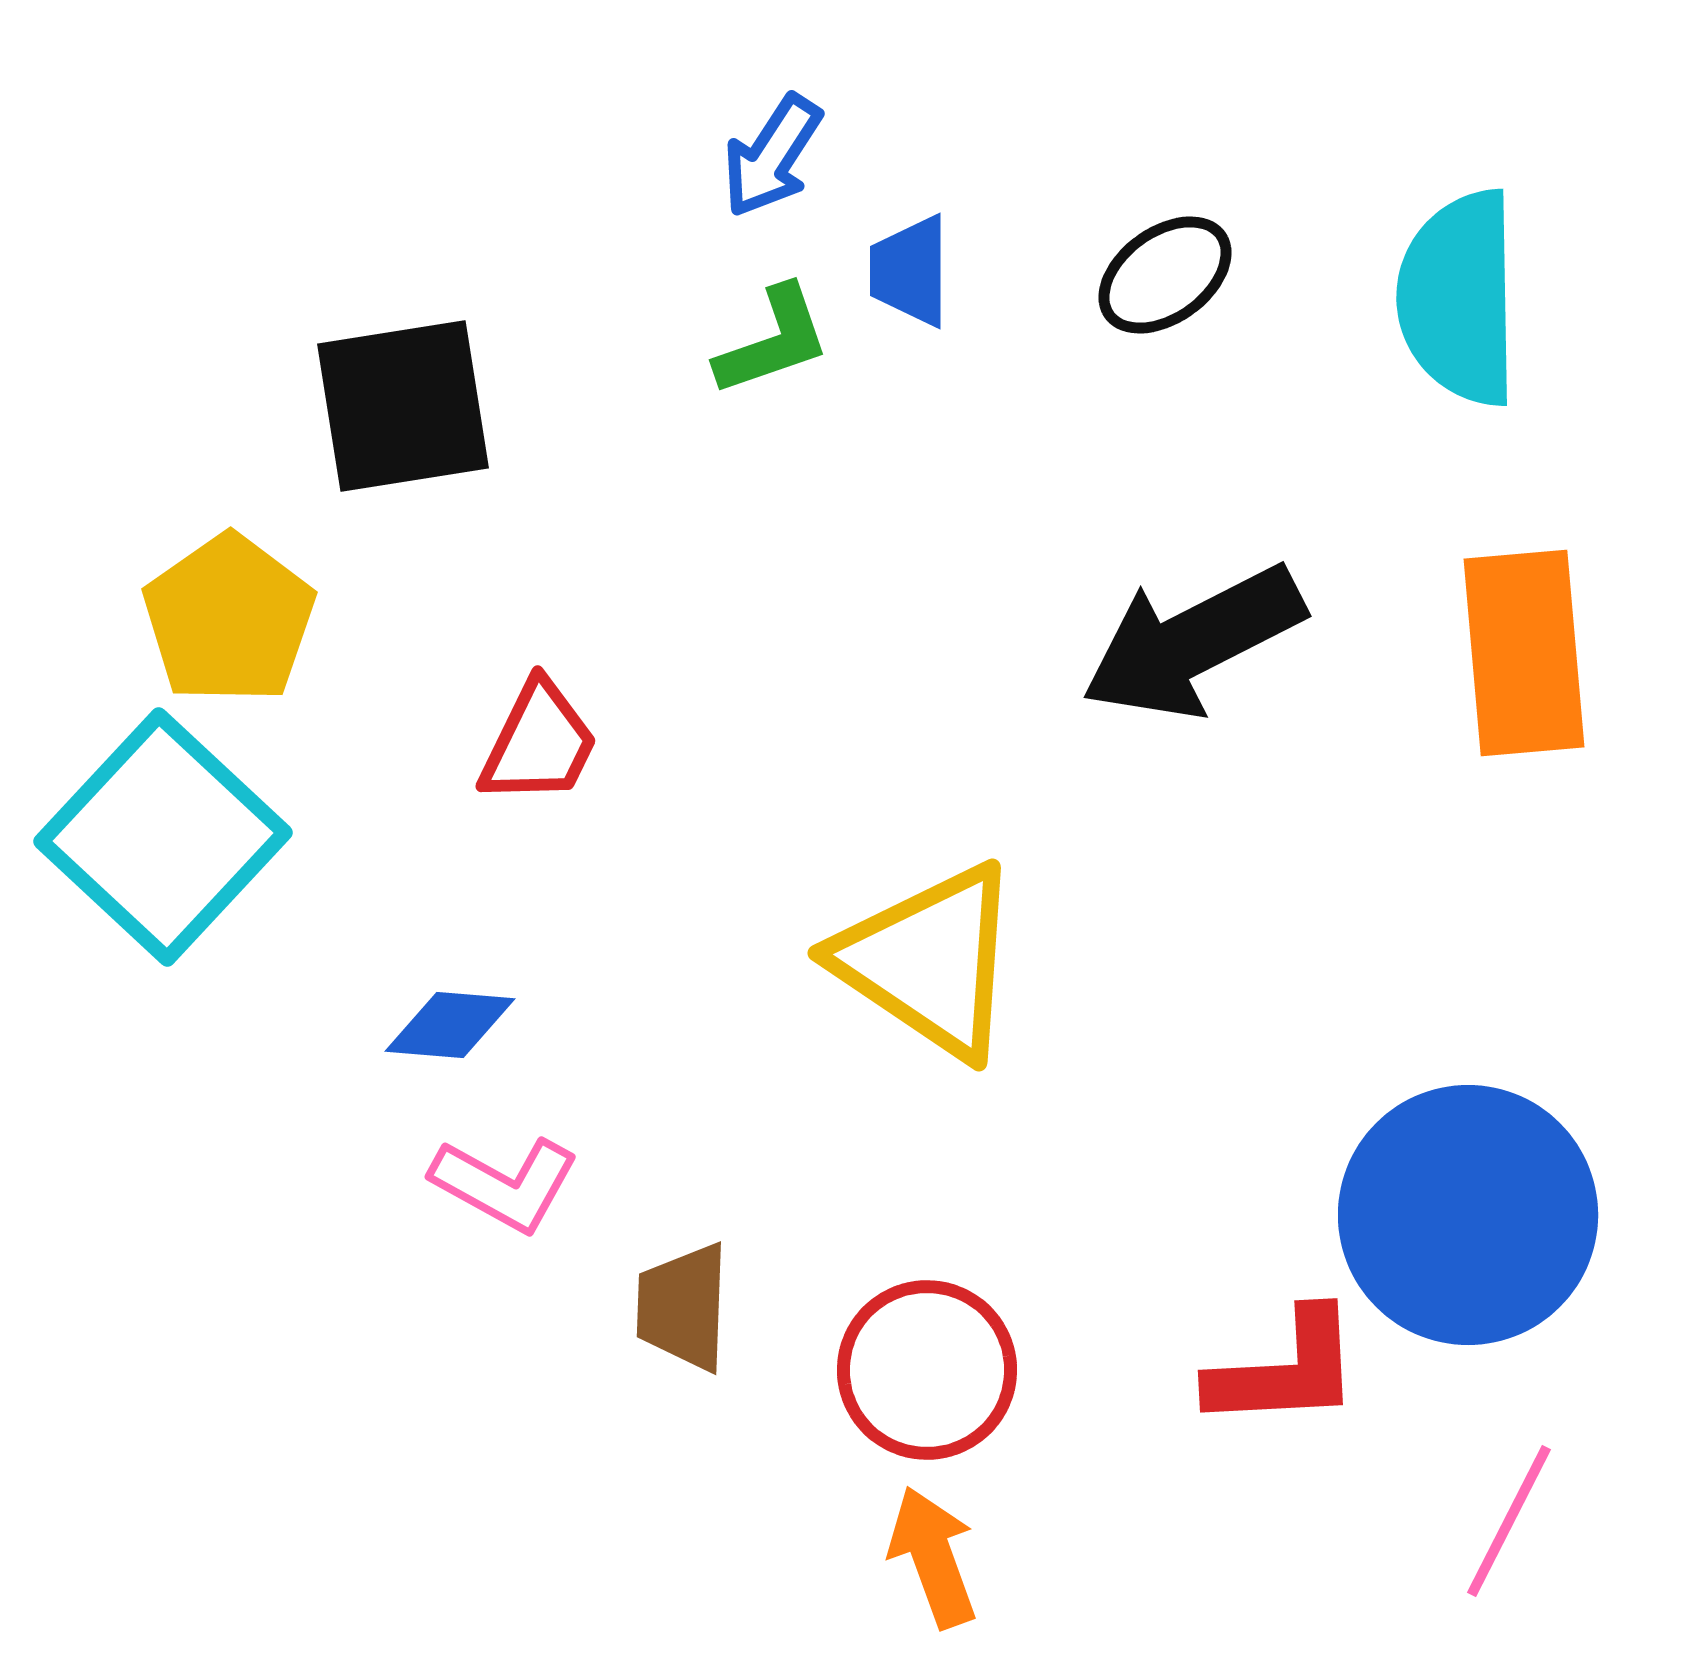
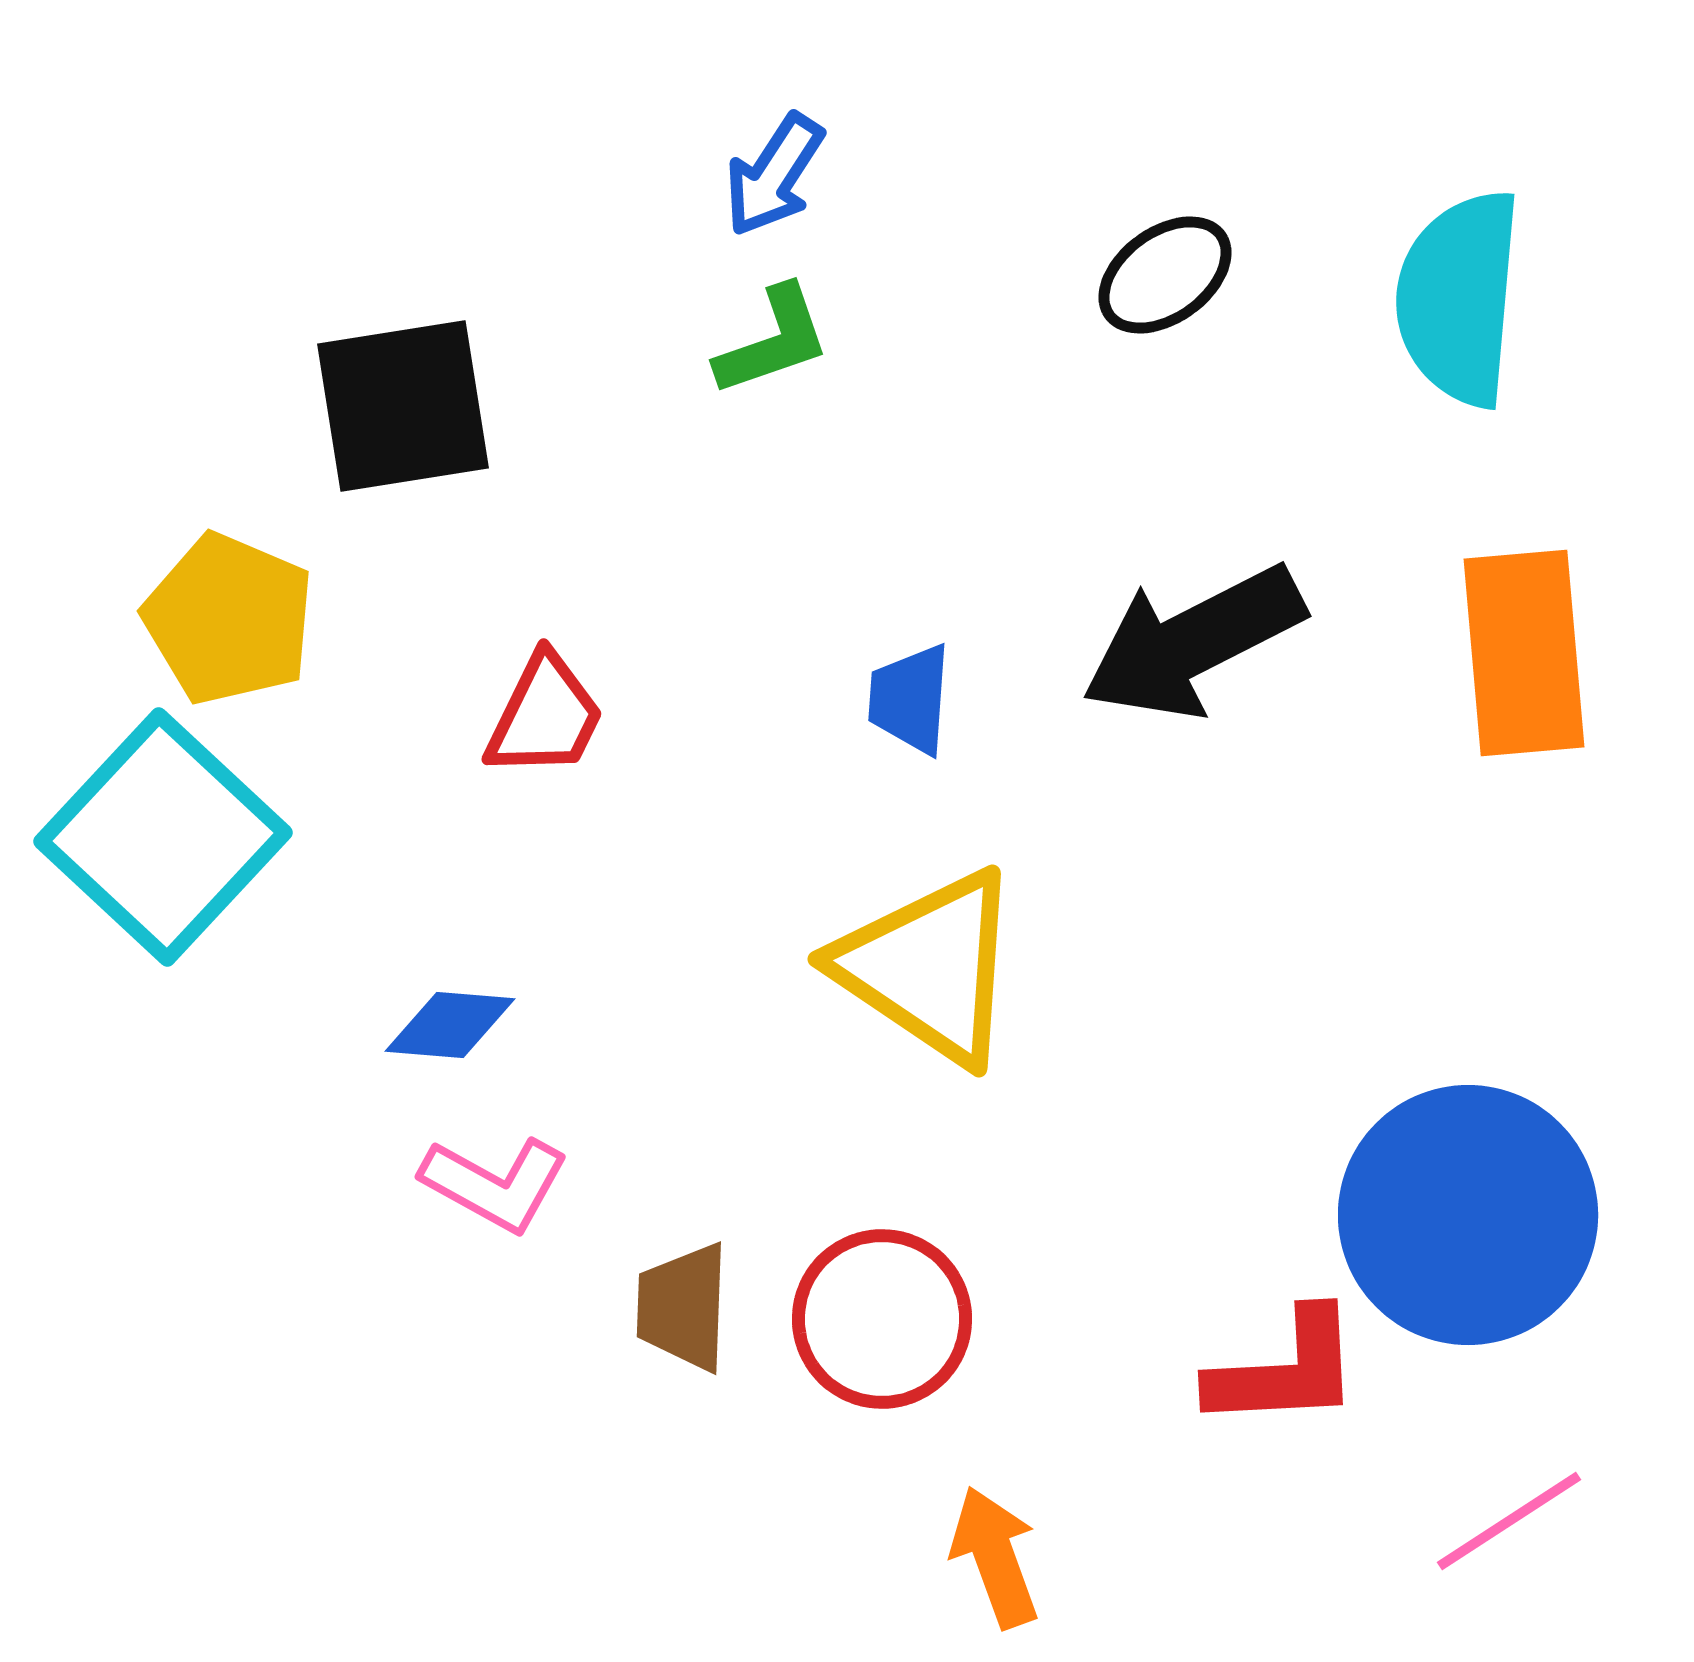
blue arrow: moved 2 px right, 19 px down
blue trapezoid: moved 428 px down; rotated 4 degrees clockwise
cyan semicircle: rotated 6 degrees clockwise
yellow pentagon: rotated 14 degrees counterclockwise
red trapezoid: moved 6 px right, 27 px up
yellow triangle: moved 6 px down
pink L-shape: moved 10 px left
red circle: moved 45 px left, 51 px up
pink line: rotated 30 degrees clockwise
orange arrow: moved 62 px right
